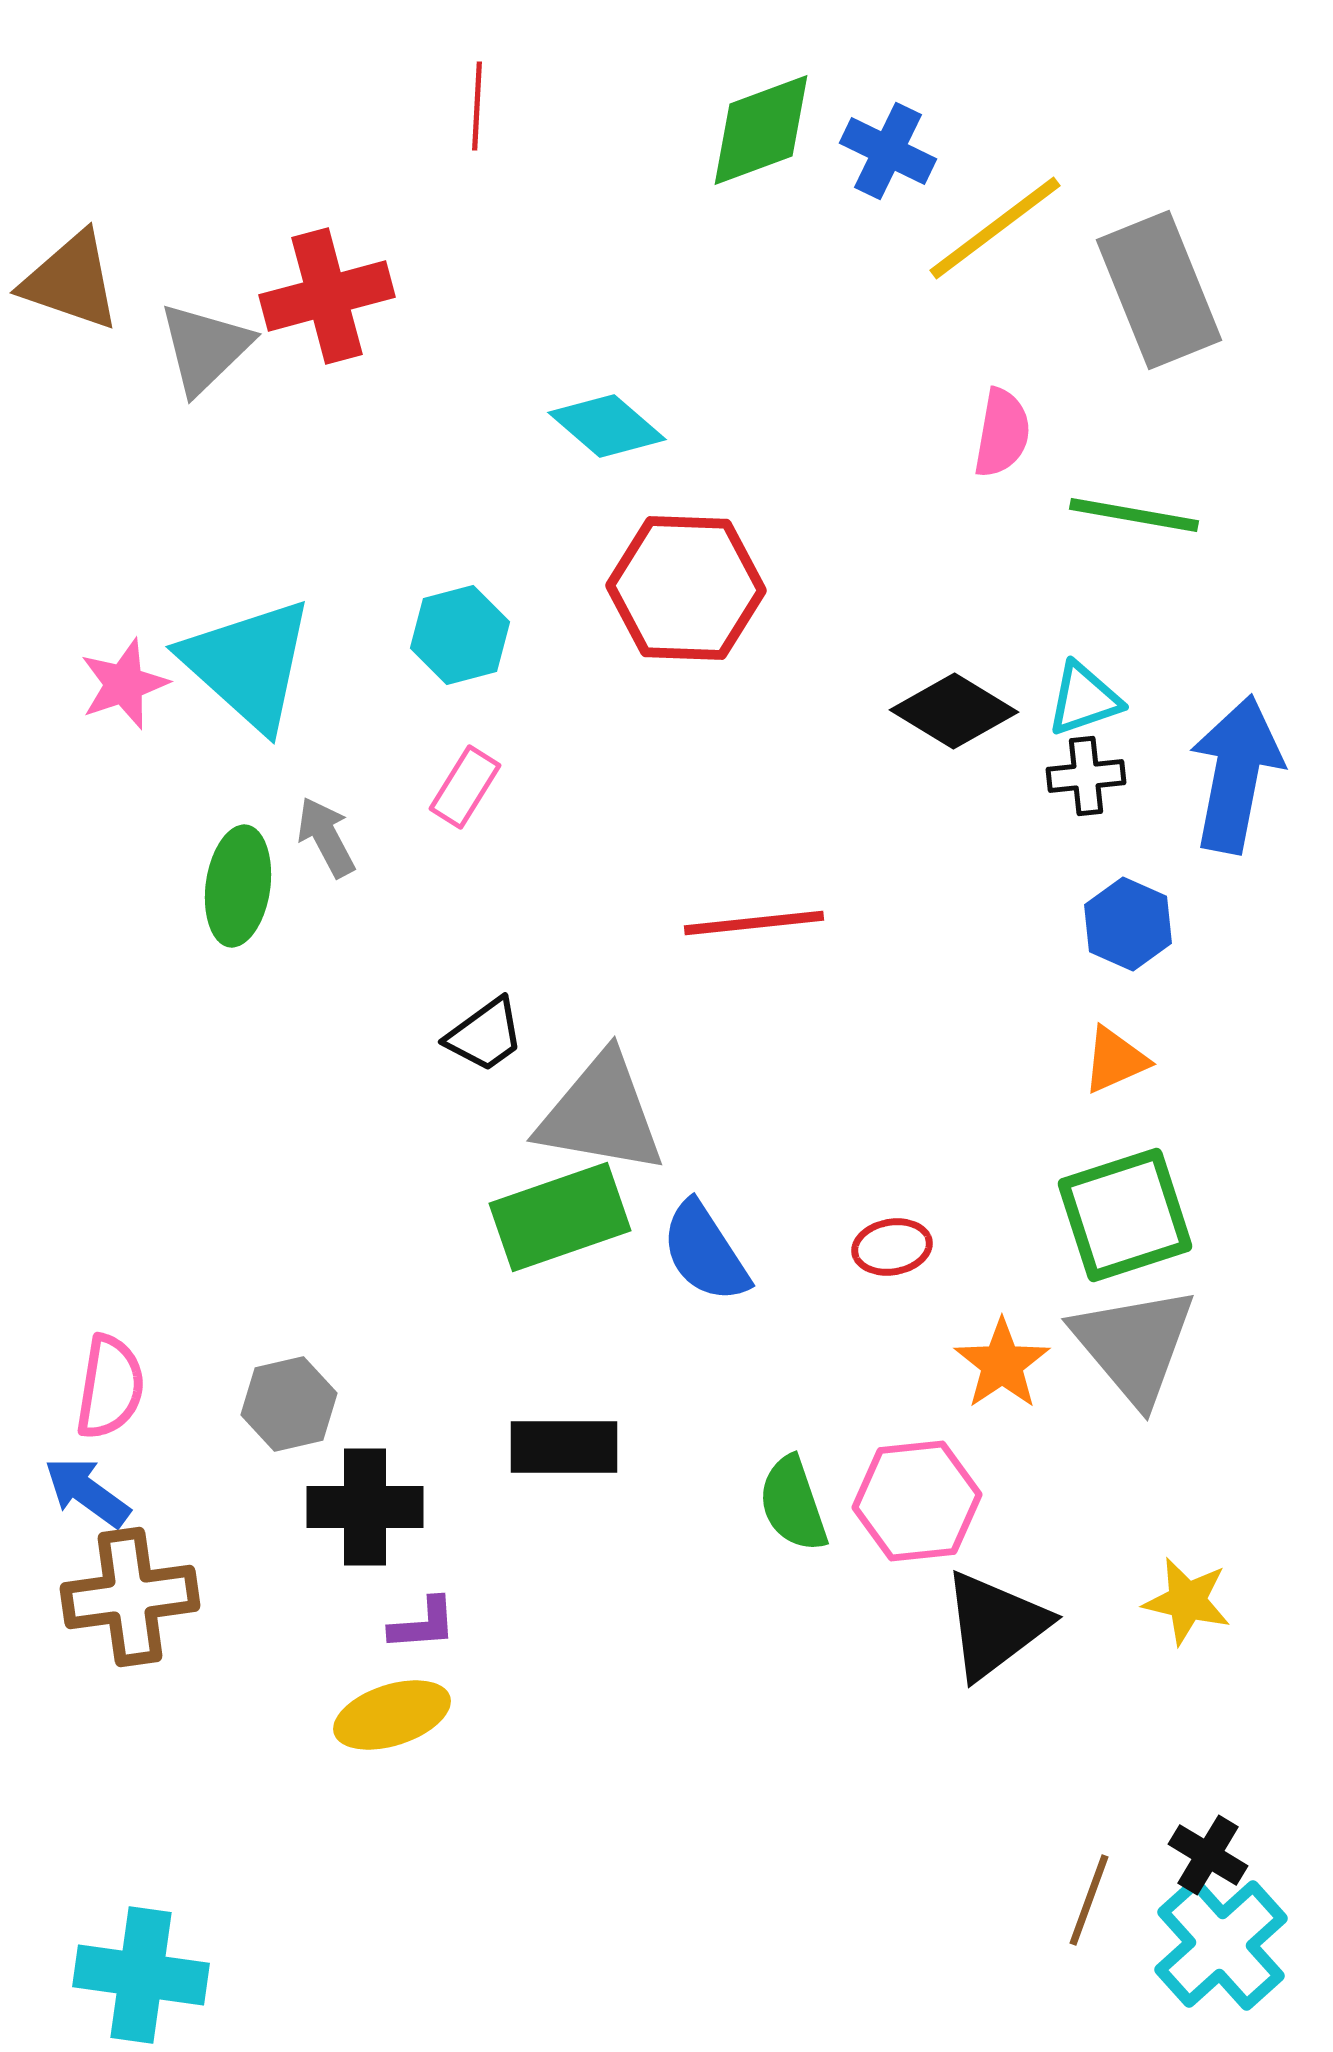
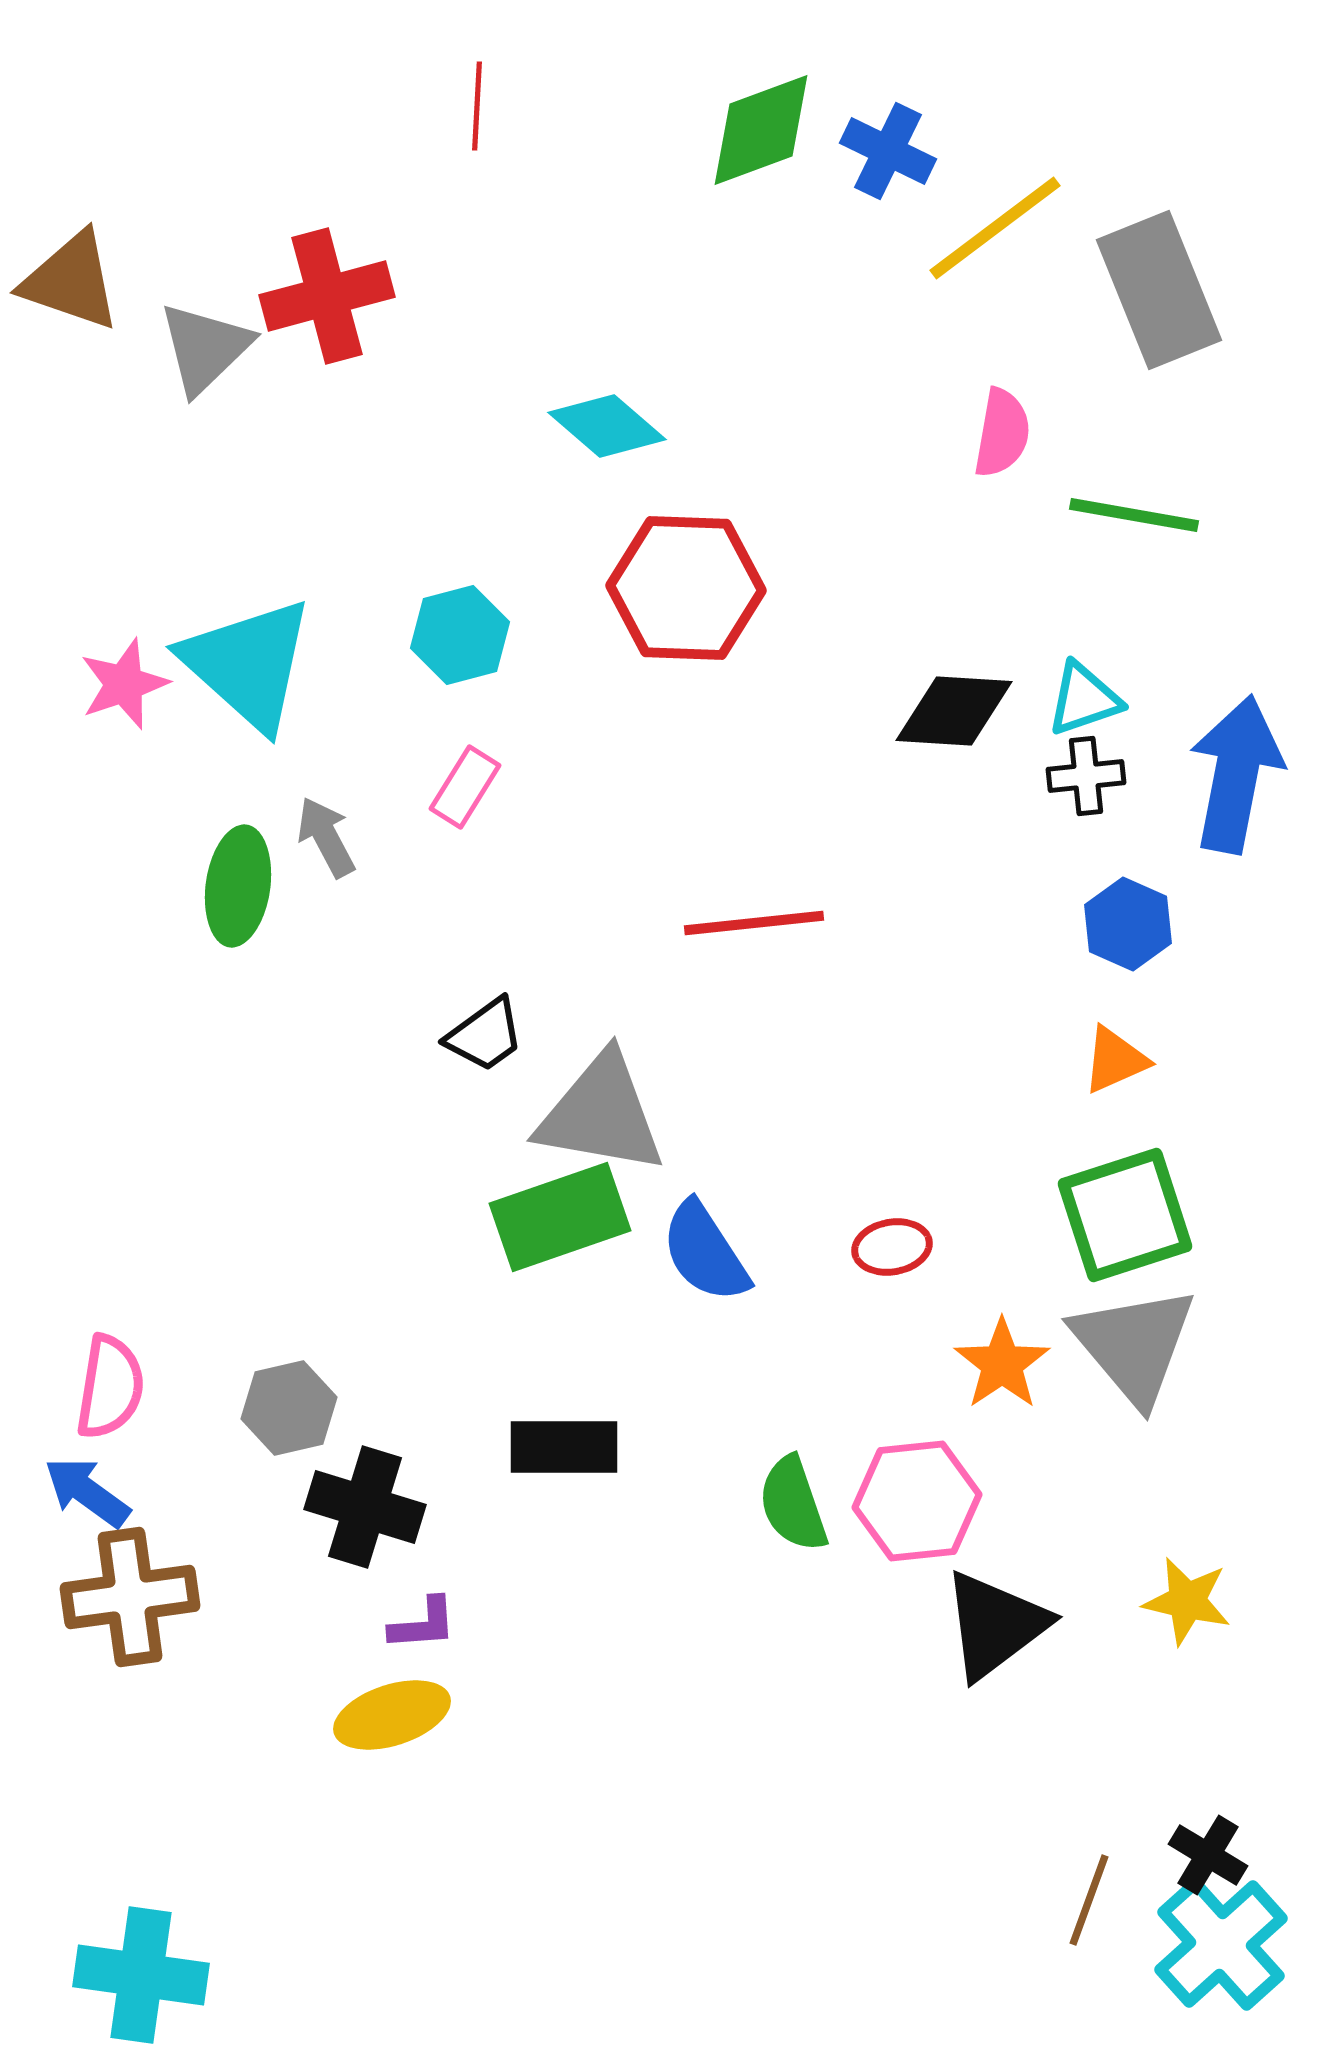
black diamond at (954, 711): rotated 28 degrees counterclockwise
gray hexagon at (289, 1404): moved 4 px down
black cross at (365, 1507): rotated 17 degrees clockwise
